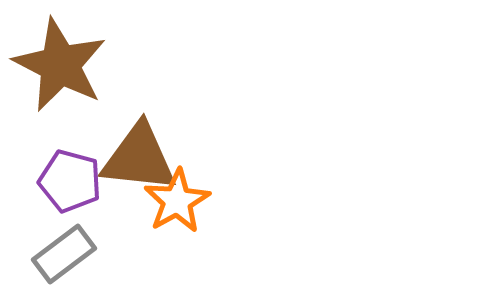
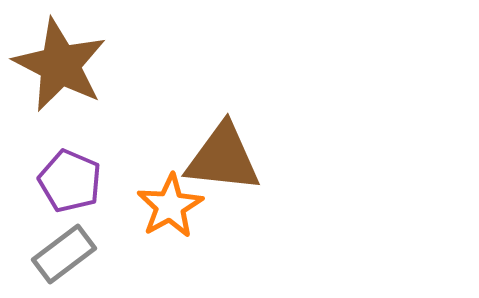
brown triangle: moved 84 px right
purple pentagon: rotated 8 degrees clockwise
orange star: moved 7 px left, 5 px down
